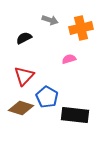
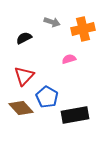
gray arrow: moved 2 px right, 2 px down
orange cross: moved 2 px right, 1 px down
brown diamond: rotated 30 degrees clockwise
black rectangle: rotated 16 degrees counterclockwise
